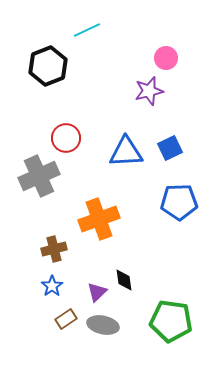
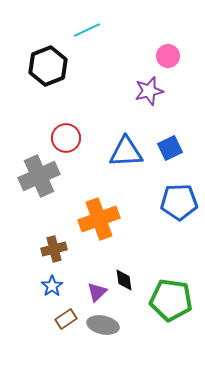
pink circle: moved 2 px right, 2 px up
green pentagon: moved 21 px up
